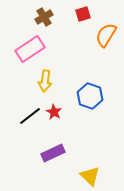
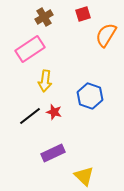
red star: rotated 14 degrees counterclockwise
yellow triangle: moved 6 px left
